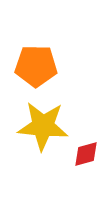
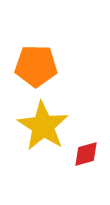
yellow star: rotated 27 degrees clockwise
